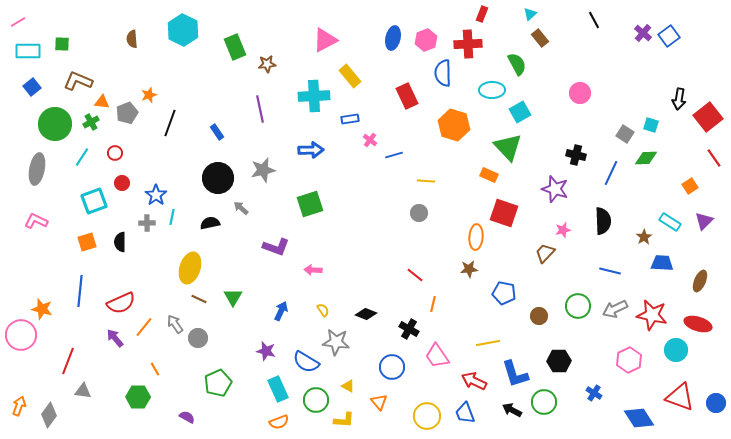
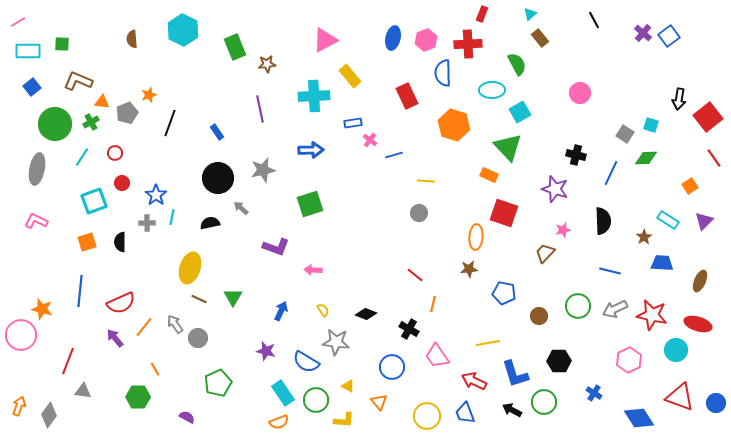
blue rectangle at (350, 119): moved 3 px right, 4 px down
cyan rectangle at (670, 222): moved 2 px left, 2 px up
cyan rectangle at (278, 389): moved 5 px right, 4 px down; rotated 10 degrees counterclockwise
